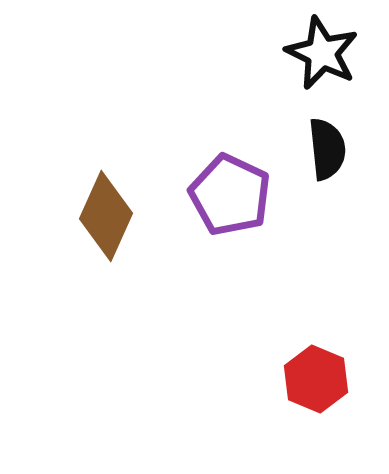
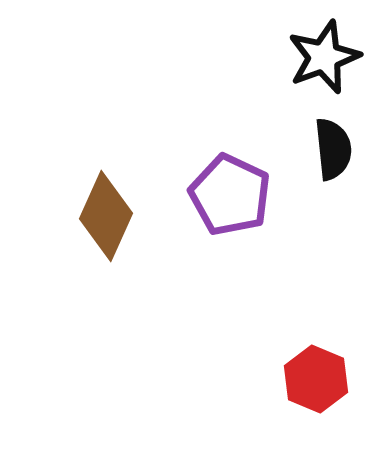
black star: moved 2 px right, 4 px down; rotated 26 degrees clockwise
black semicircle: moved 6 px right
